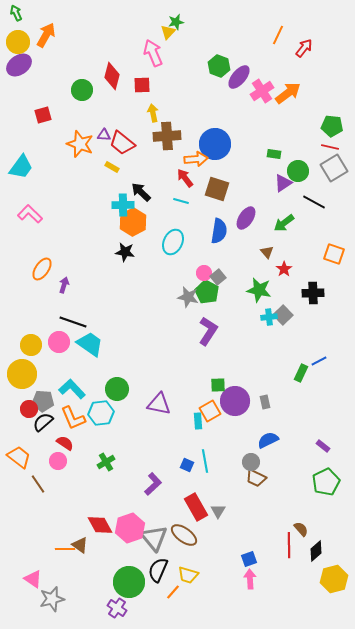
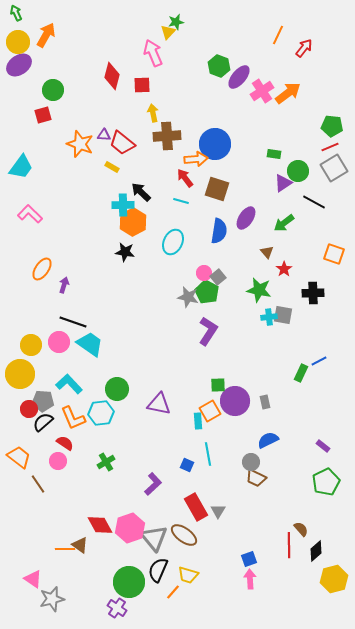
green circle at (82, 90): moved 29 px left
red line at (330, 147): rotated 36 degrees counterclockwise
gray square at (283, 315): rotated 36 degrees counterclockwise
yellow circle at (22, 374): moved 2 px left
cyan L-shape at (72, 389): moved 3 px left, 5 px up
cyan line at (205, 461): moved 3 px right, 7 px up
